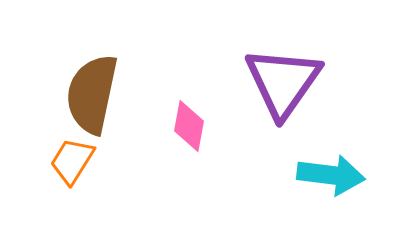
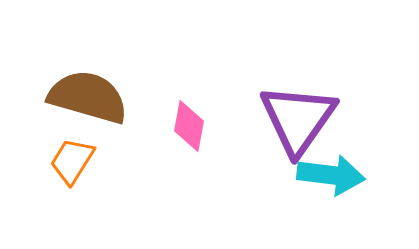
purple triangle: moved 15 px right, 37 px down
brown semicircle: moved 4 px left, 3 px down; rotated 94 degrees clockwise
